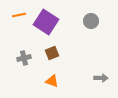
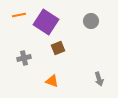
brown square: moved 6 px right, 5 px up
gray arrow: moved 2 px left, 1 px down; rotated 72 degrees clockwise
